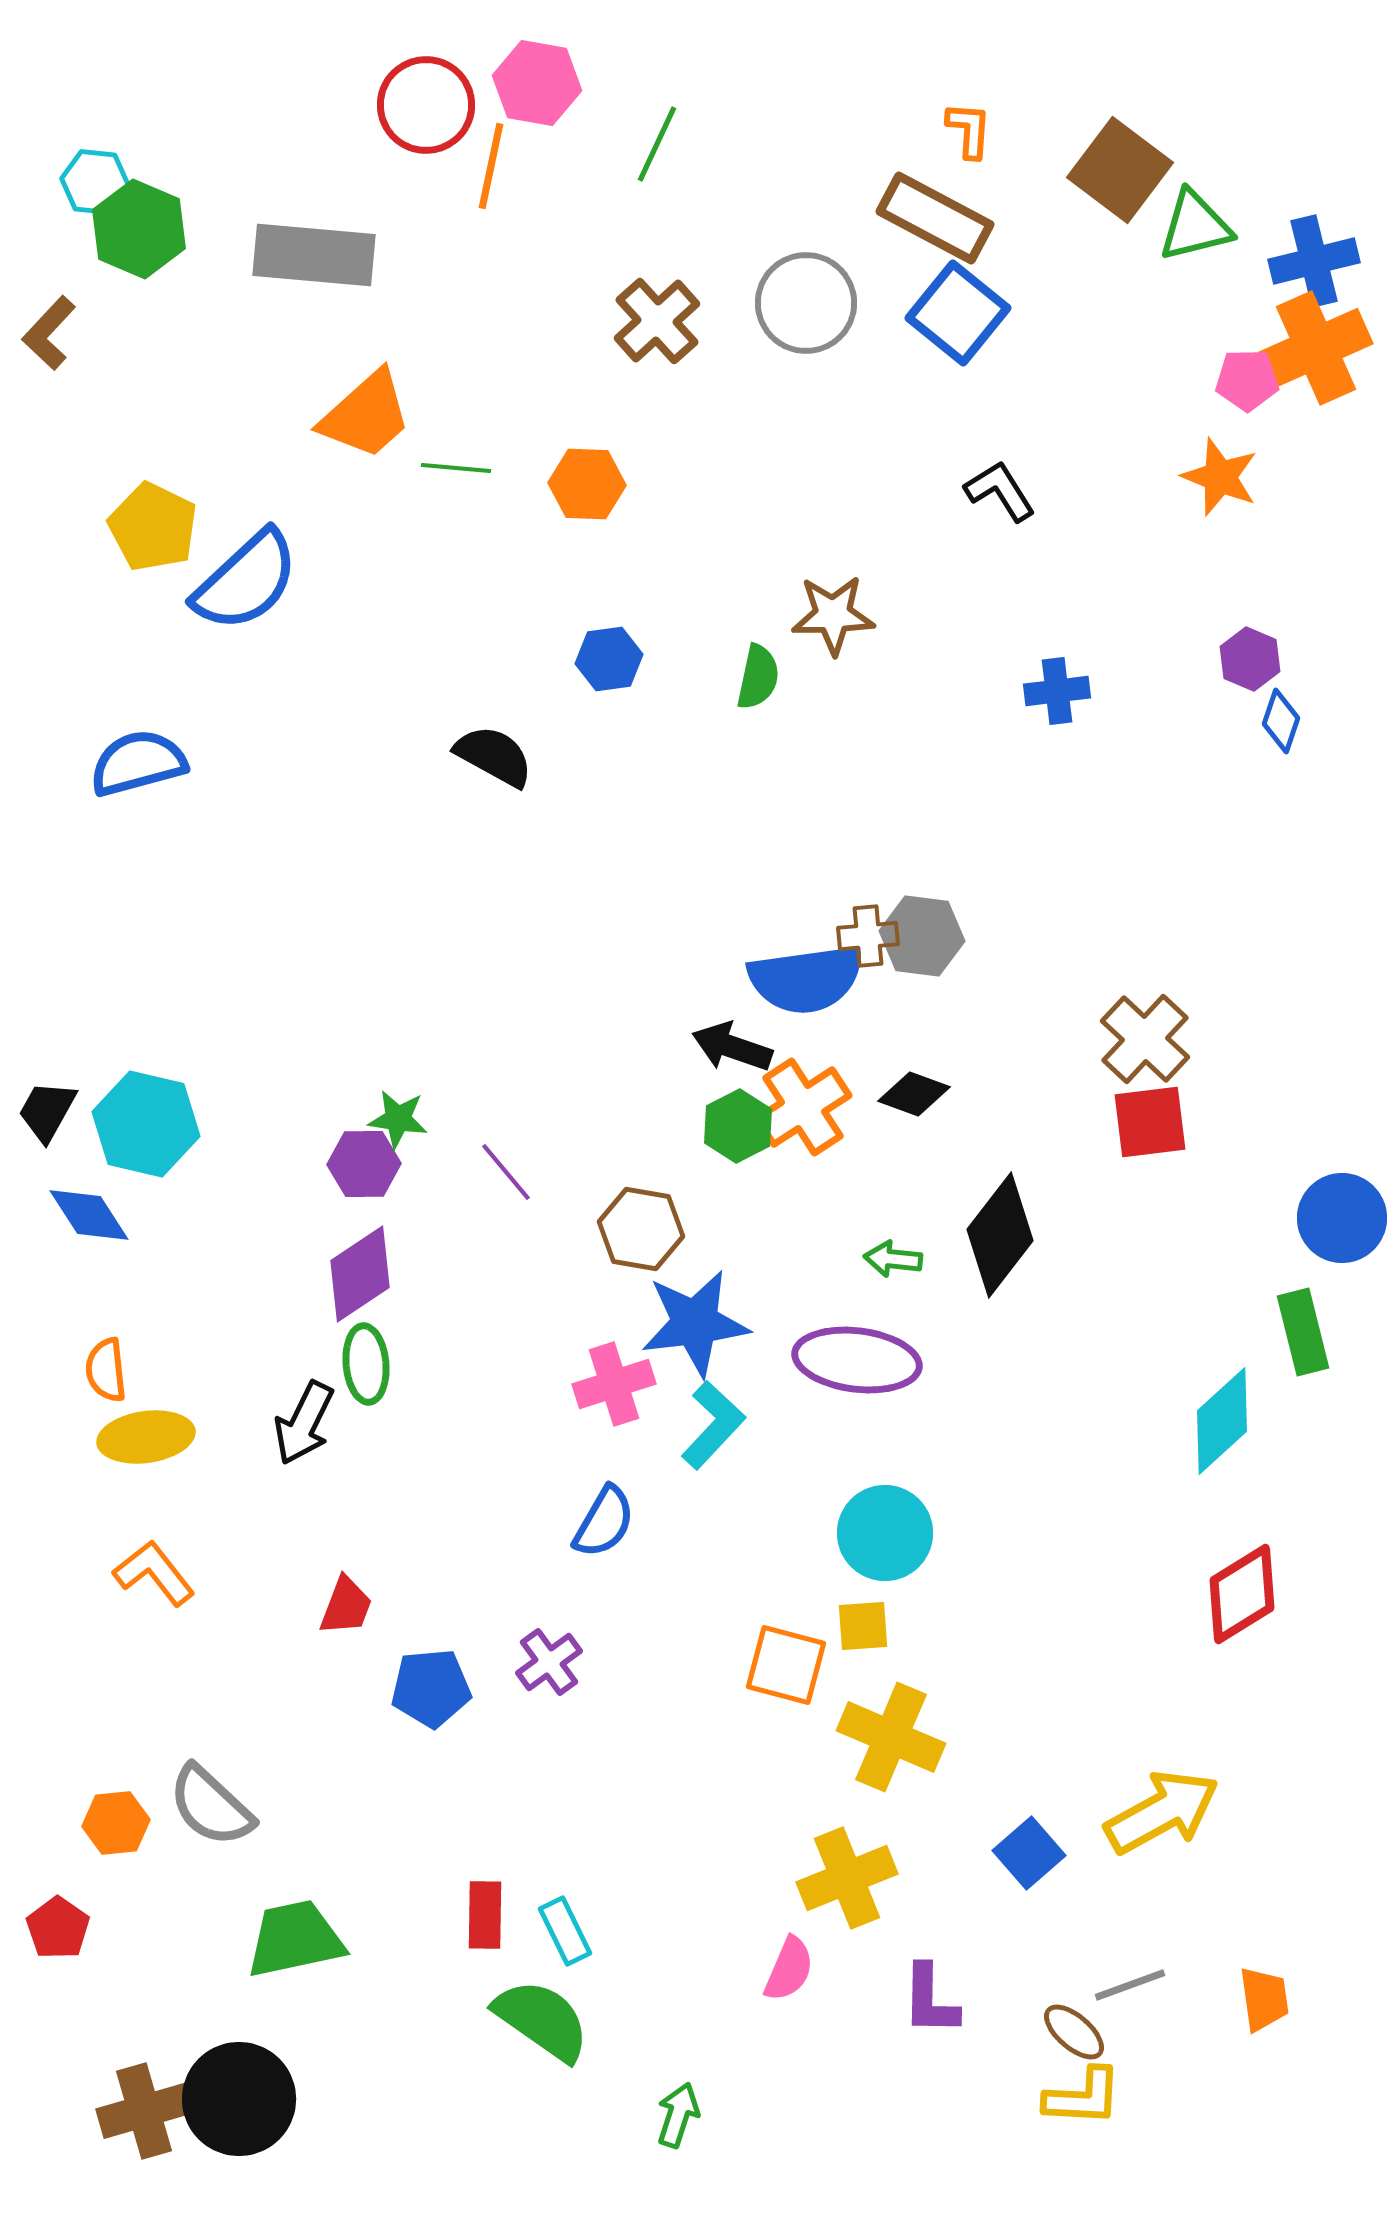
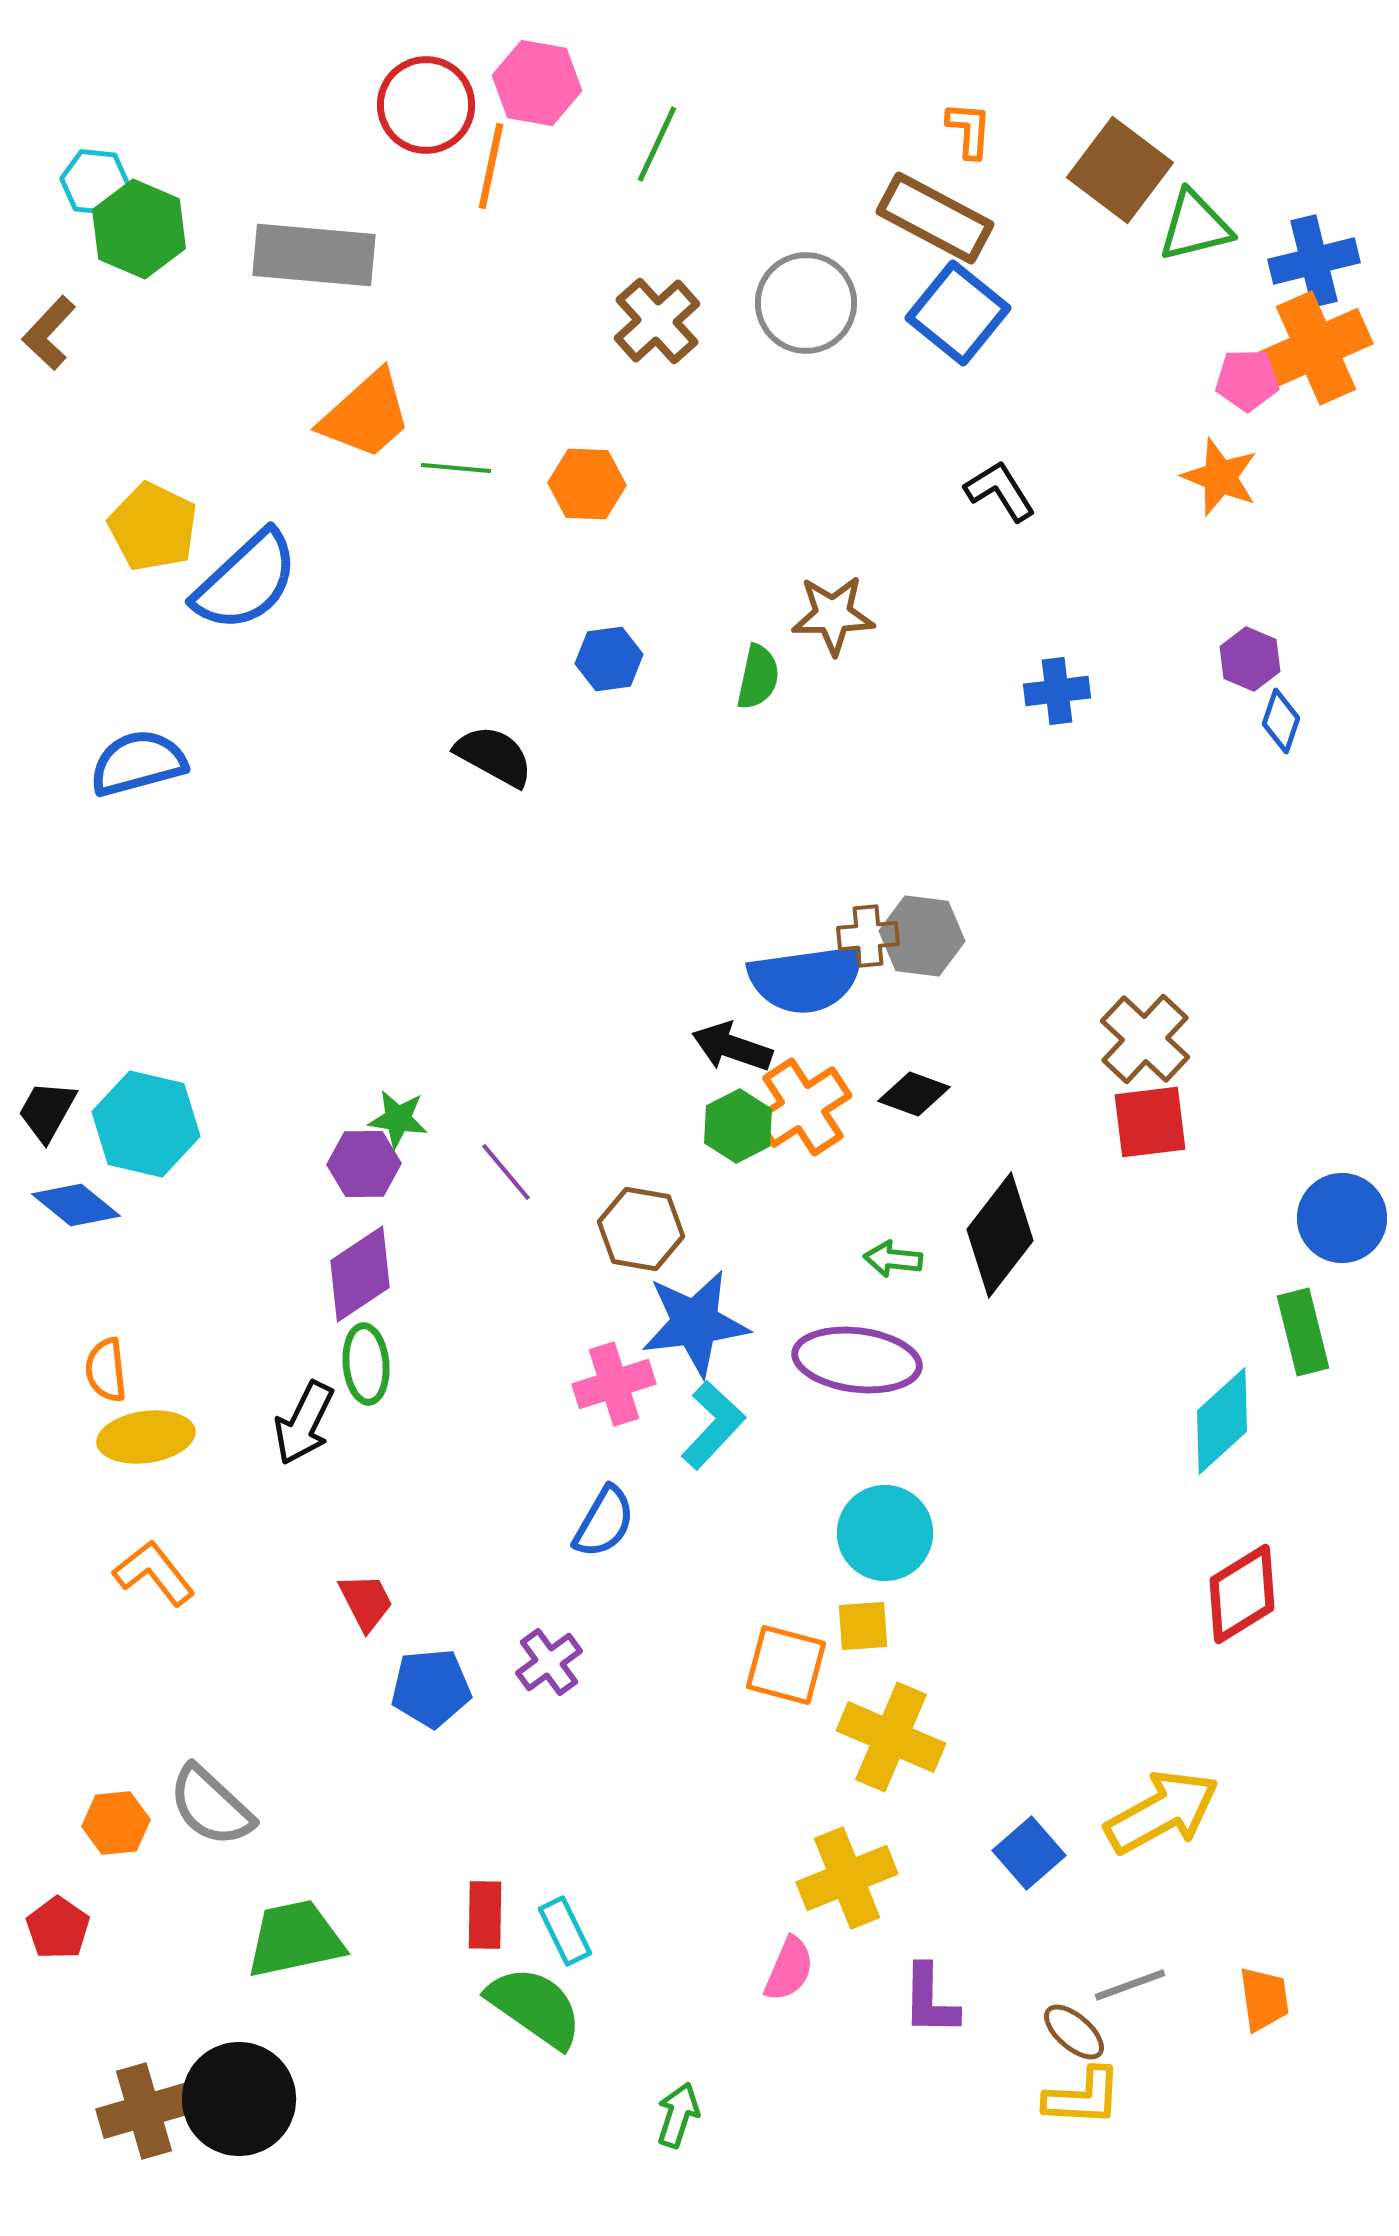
blue diamond at (89, 1215): moved 13 px left, 10 px up; rotated 18 degrees counterclockwise
red trapezoid at (346, 1606): moved 20 px right, 4 px up; rotated 48 degrees counterclockwise
green semicircle at (542, 2020): moved 7 px left, 13 px up
